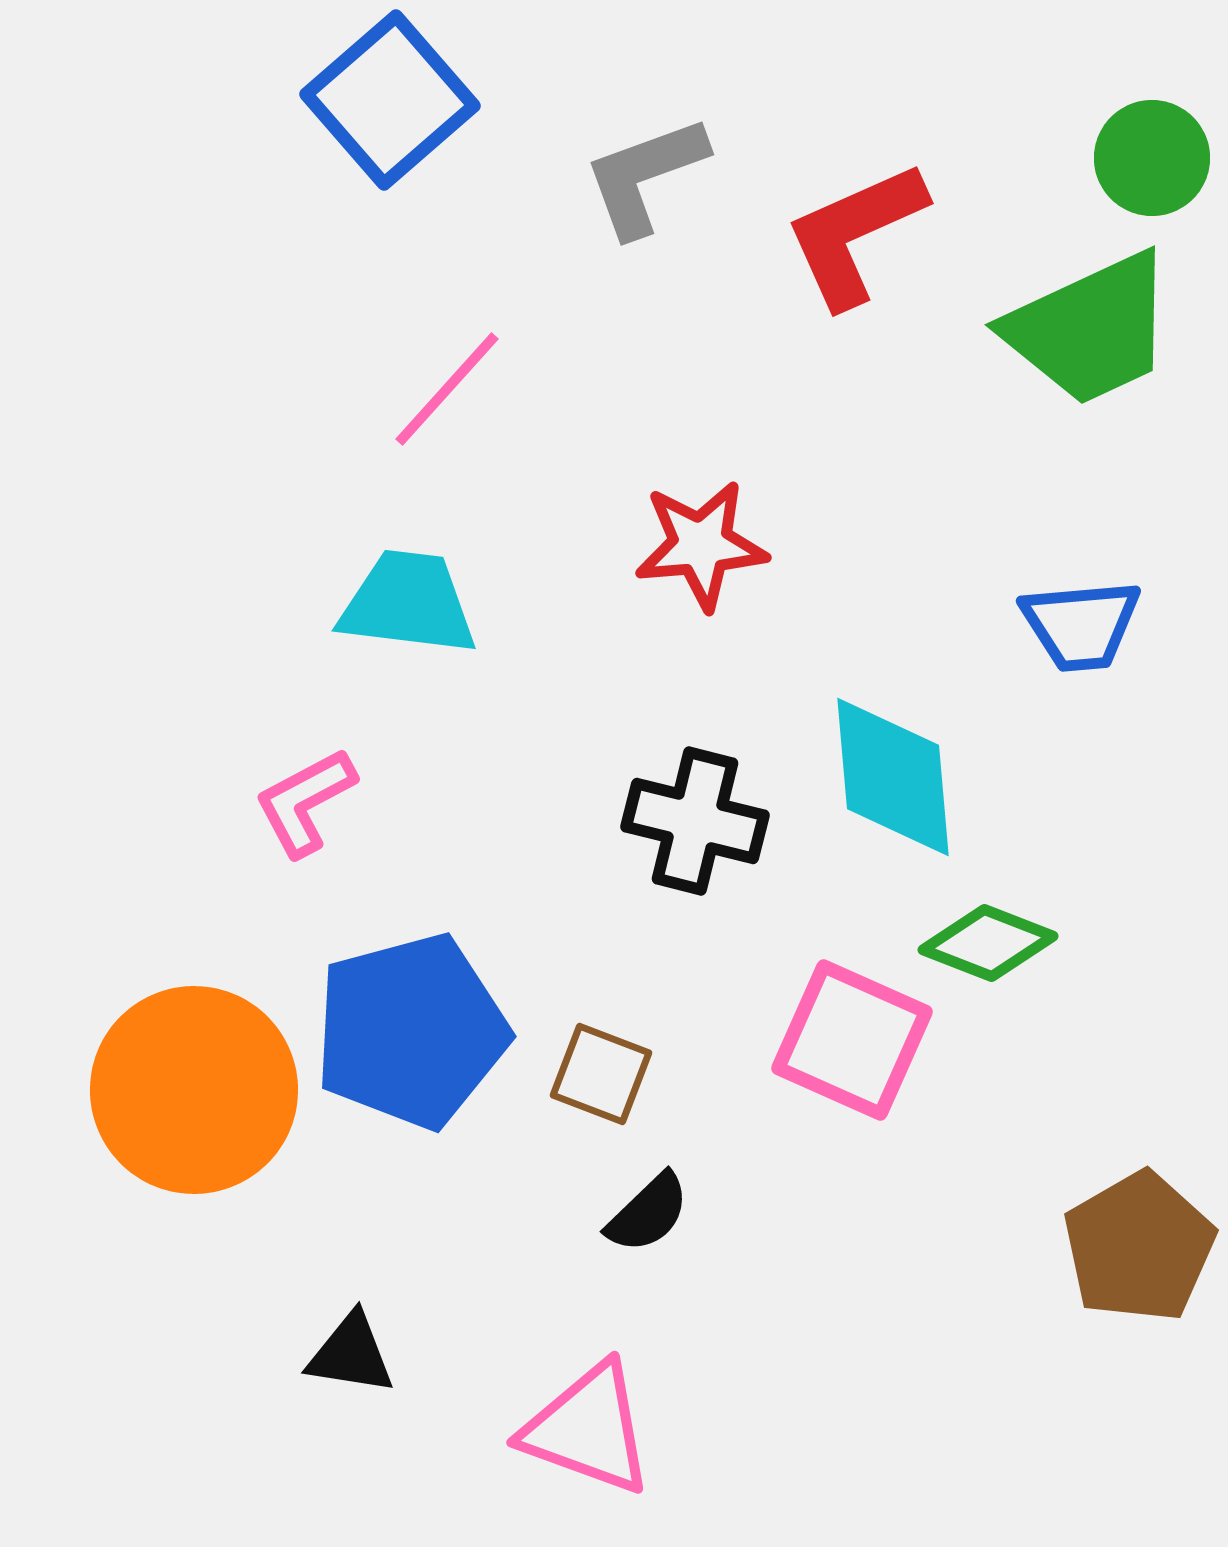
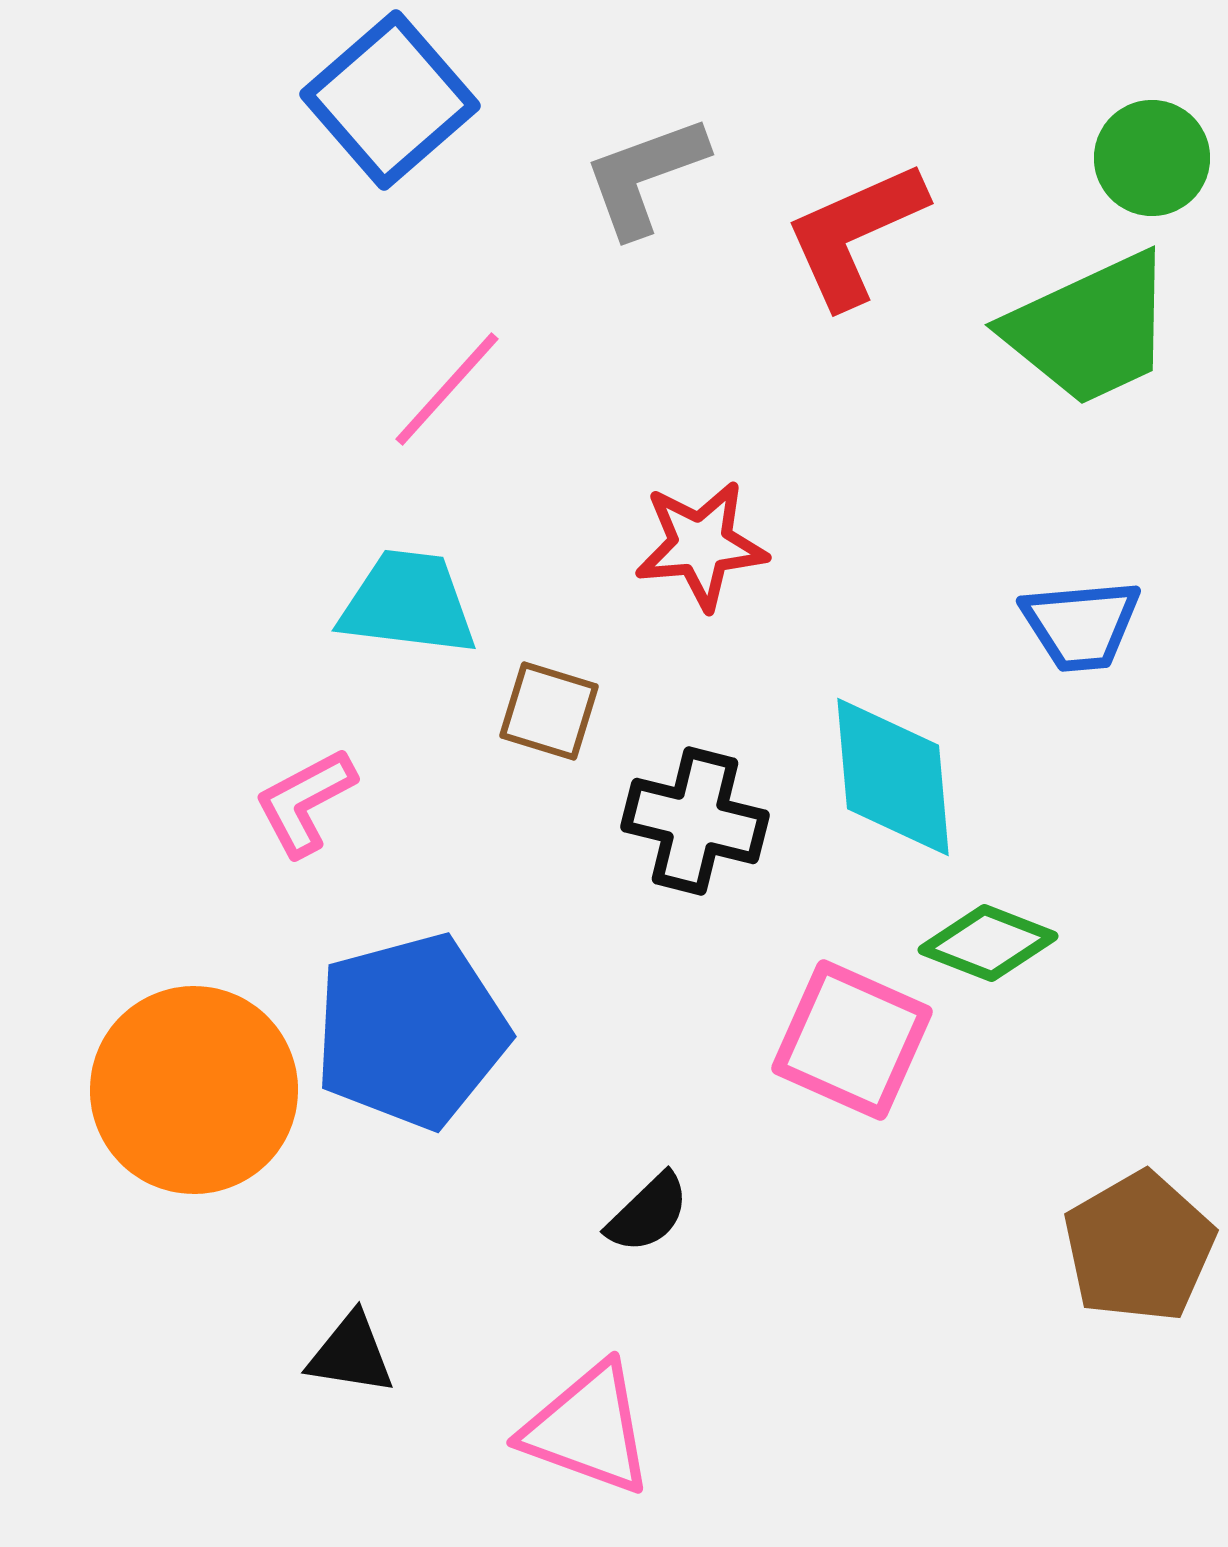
brown square: moved 52 px left, 363 px up; rotated 4 degrees counterclockwise
